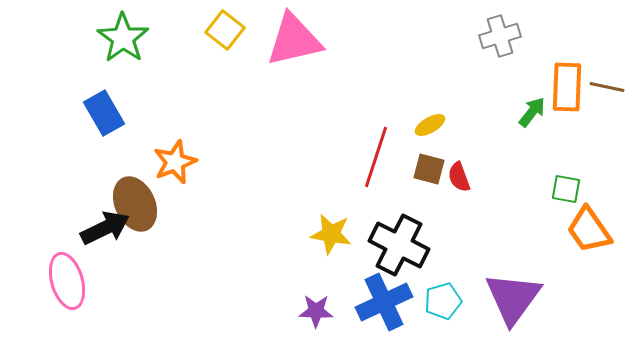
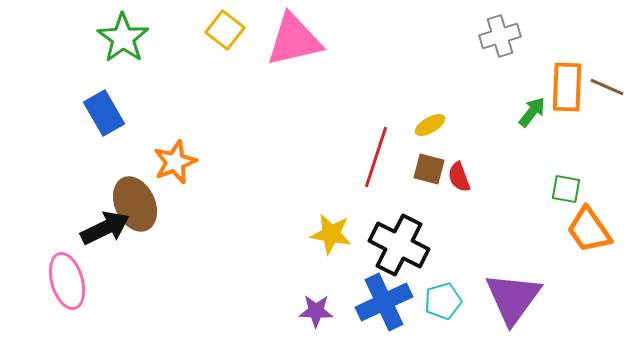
brown line: rotated 12 degrees clockwise
